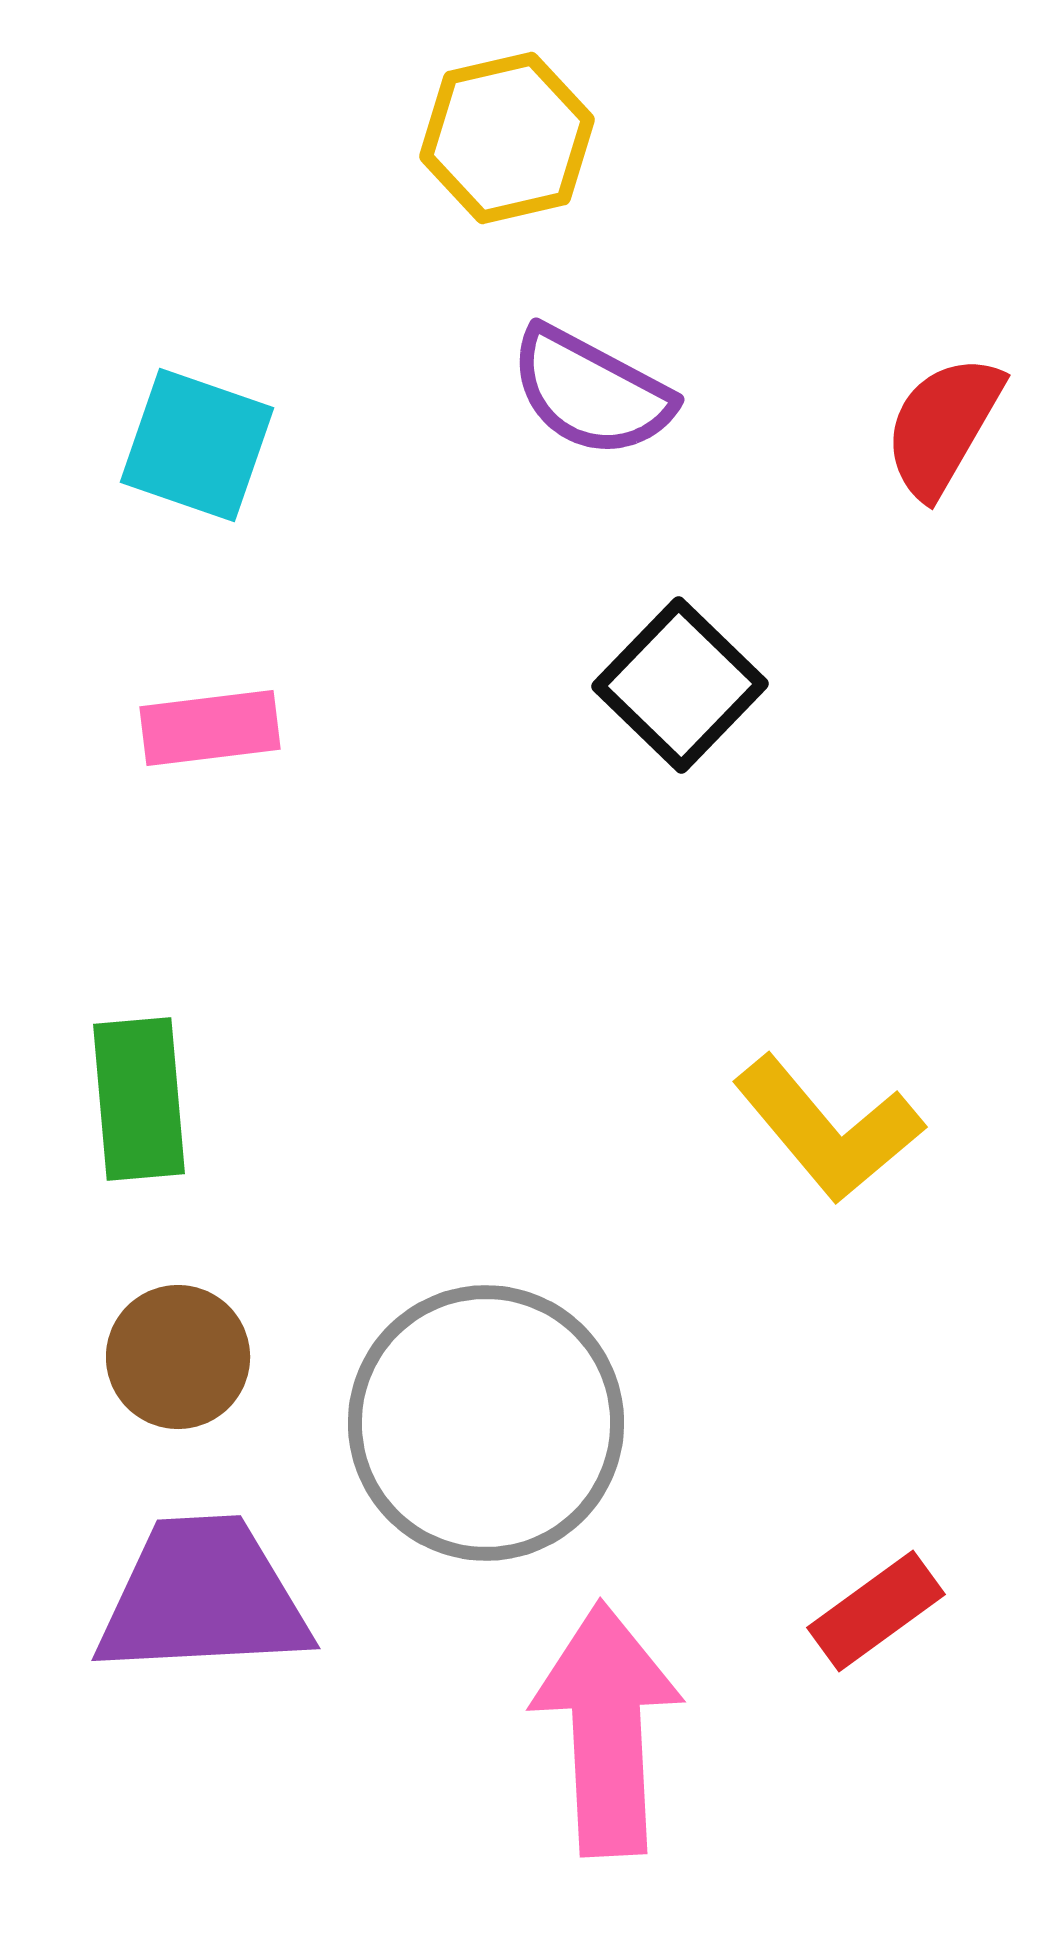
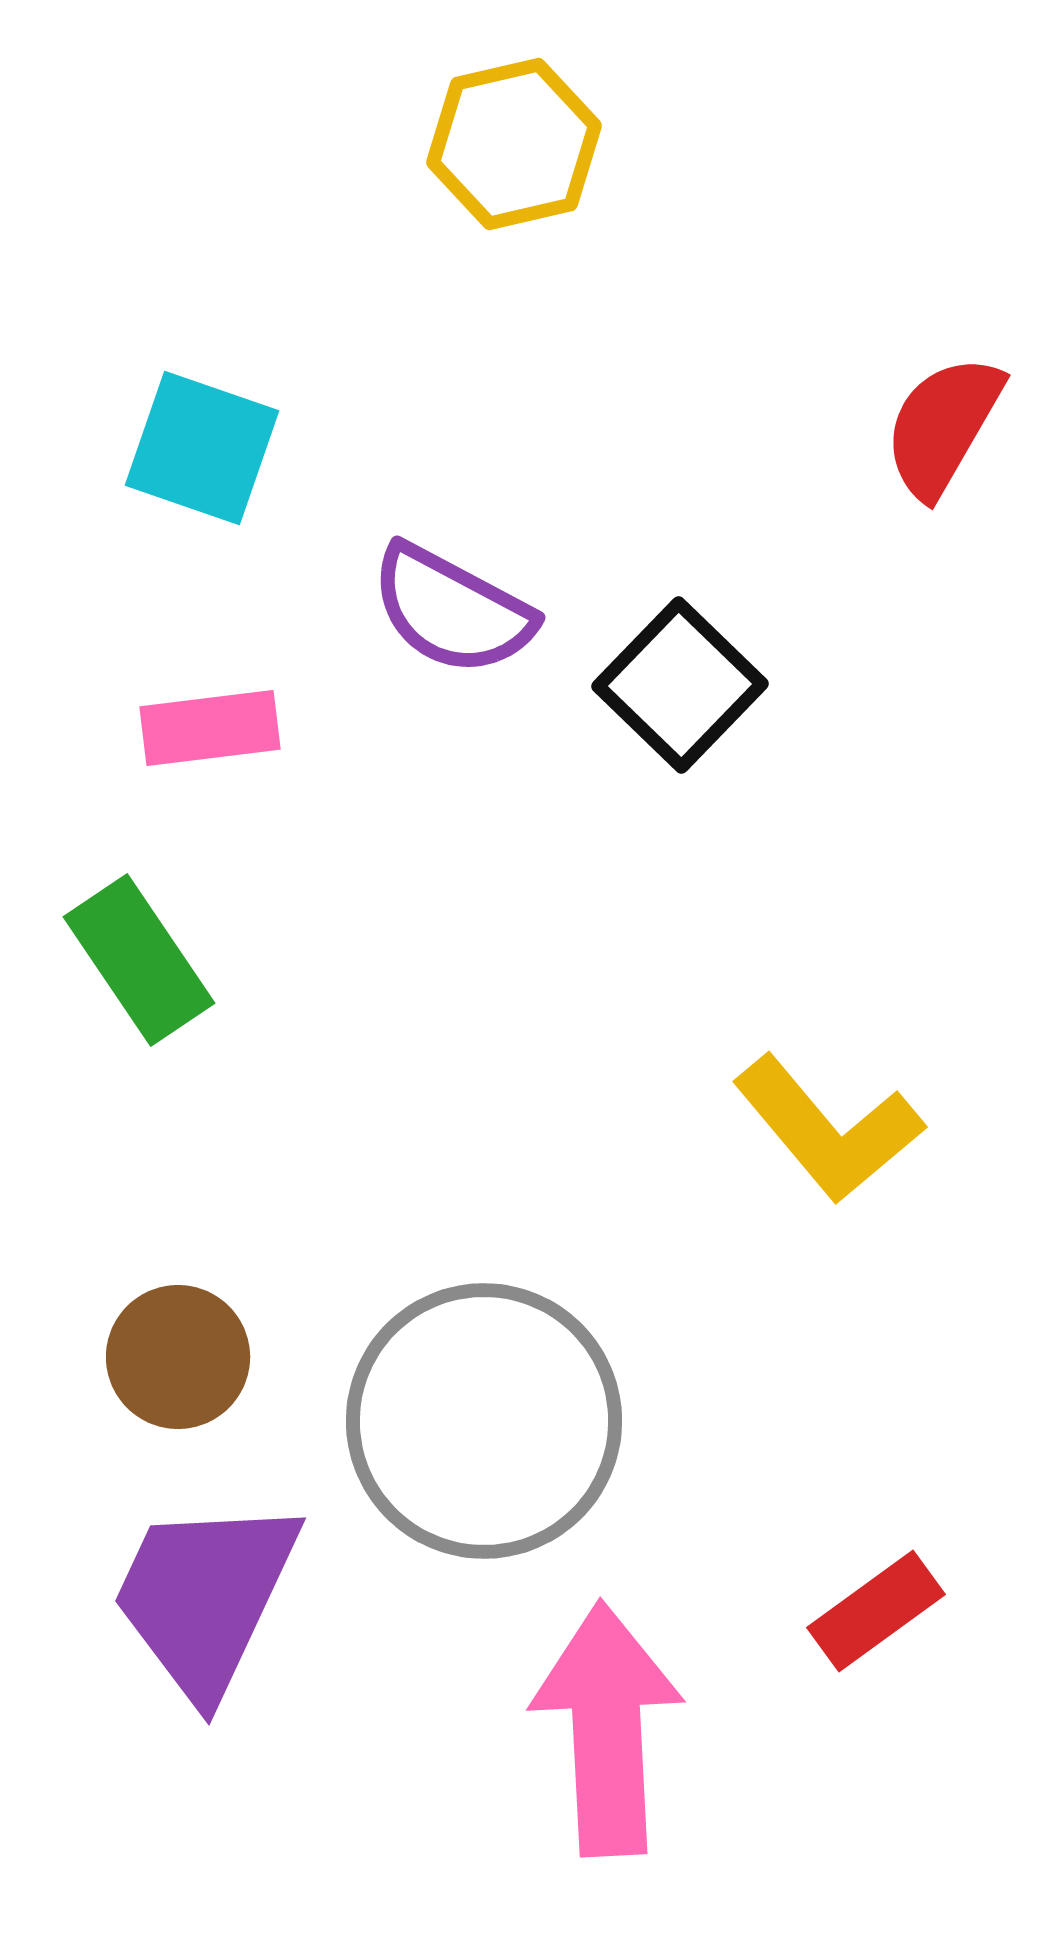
yellow hexagon: moved 7 px right, 6 px down
purple semicircle: moved 139 px left, 218 px down
cyan square: moved 5 px right, 3 px down
green rectangle: moved 139 px up; rotated 29 degrees counterclockwise
gray circle: moved 2 px left, 2 px up
purple trapezoid: moved 2 px right; rotated 62 degrees counterclockwise
